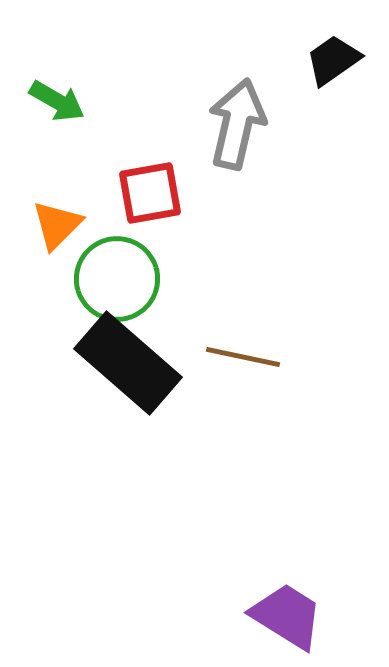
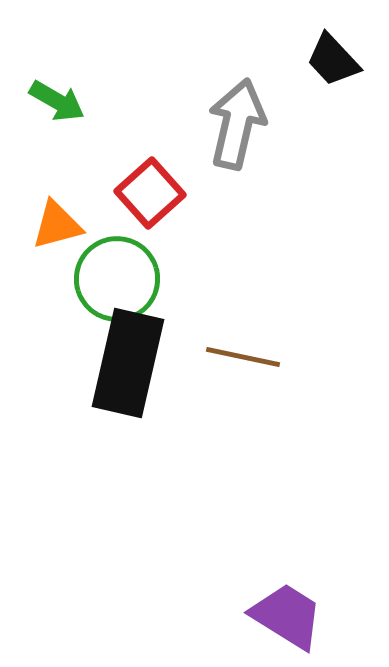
black trapezoid: rotated 98 degrees counterclockwise
red square: rotated 32 degrees counterclockwise
orange triangle: rotated 30 degrees clockwise
black rectangle: rotated 62 degrees clockwise
